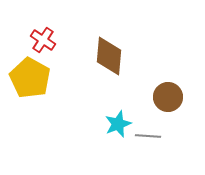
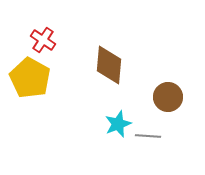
brown diamond: moved 9 px down
